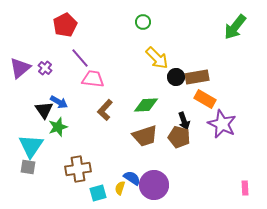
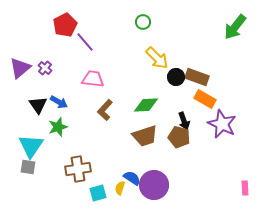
purple line: moved 5 px right, 16 px up
brown rectangle: rotated 30 degrees clockwise
black triangle: moved 6 px left, 5 px up
